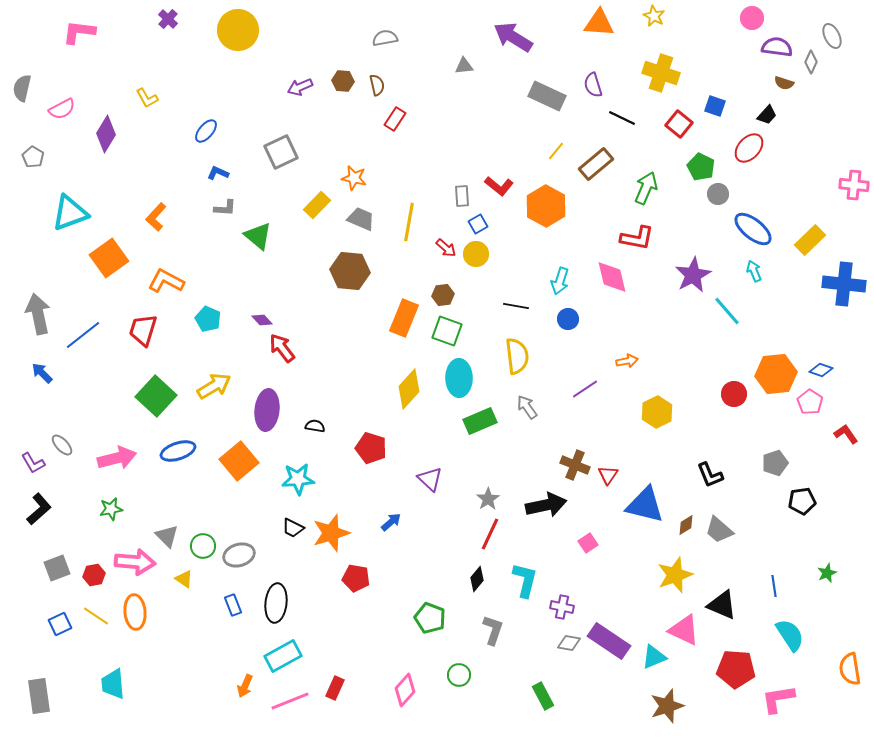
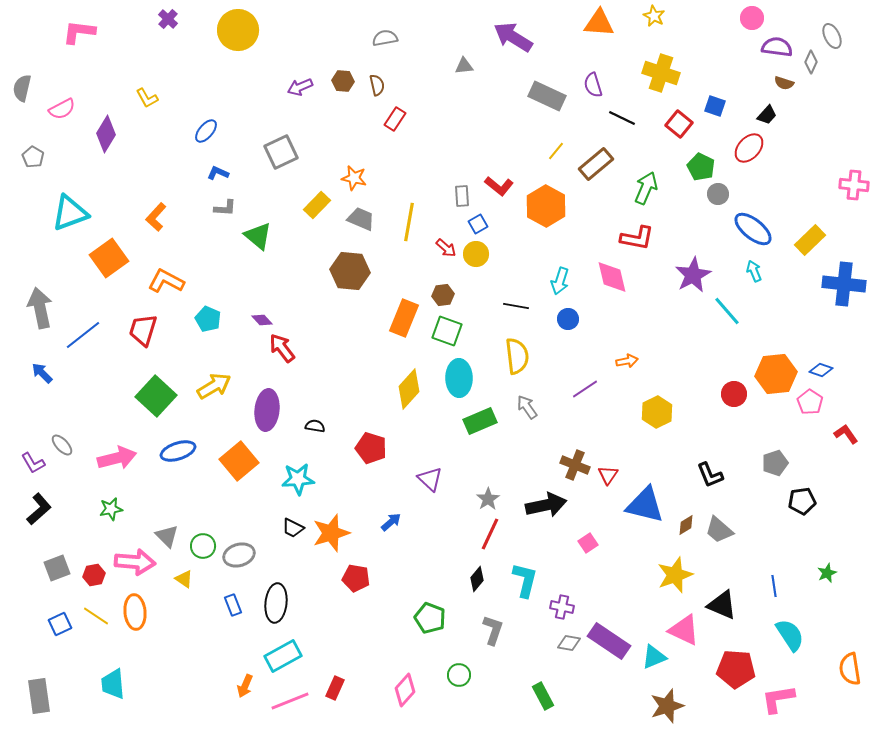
gray arrow at (38, 314): moved 2 px right, 6 px up
